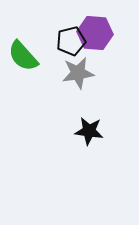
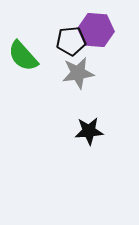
purple hexagon: moved 1 px right, 3 px up
black pentagon: rotated 8 degrees clockwise
black star: rotated 12 degrees counterclockwise
